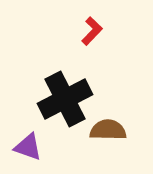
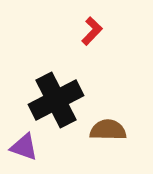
black cross: moved 9 px left, 1 px down
purple triangle: moved 4 px left
